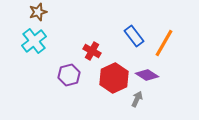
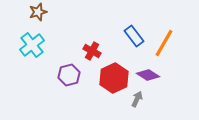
cyan cross: moved 2 px left, 4 px down
purple diamond: moved 1 px right
